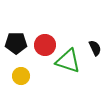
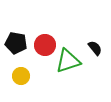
black pentagon: rotated 10 degrees clockwise
black semicircle: rotated 14 degrees counterclockwise
green triangle: rotated 36 degrees counterclockwise
